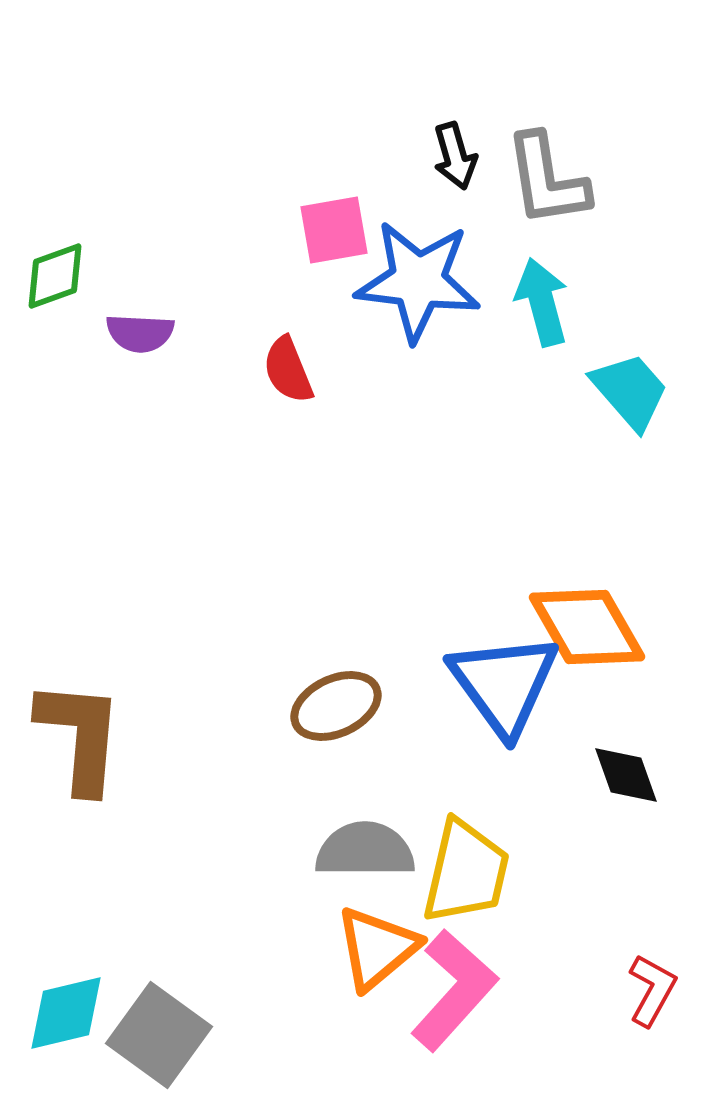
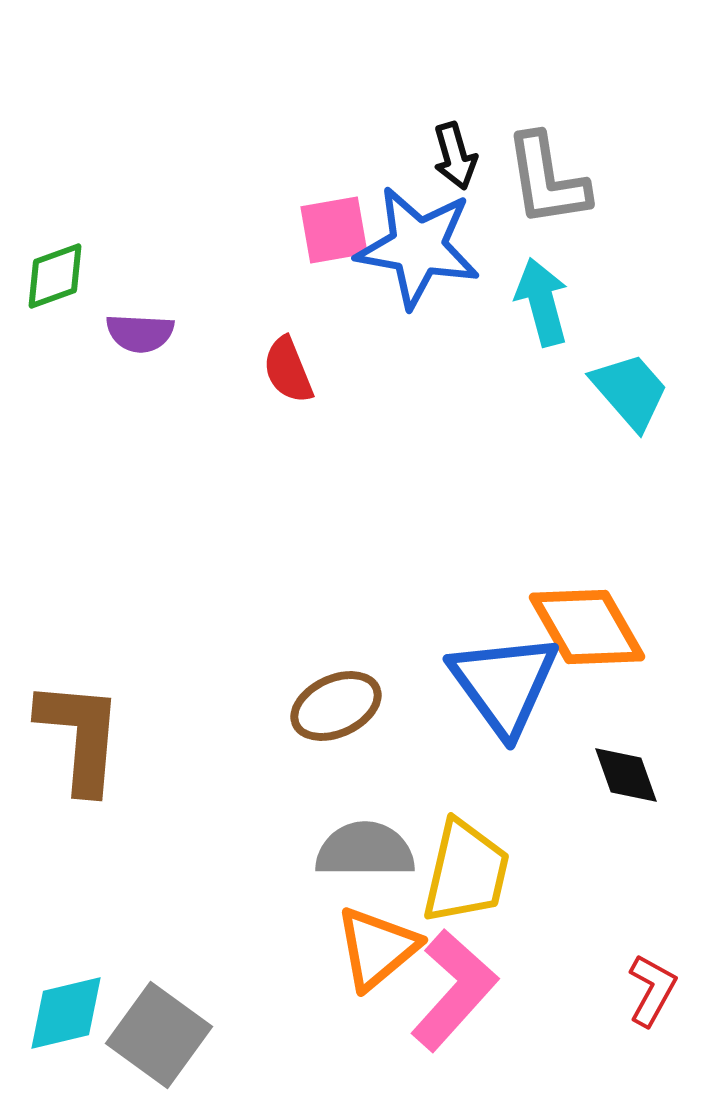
blue star: moved 34 px up; rotated 3 degrees clockwise
